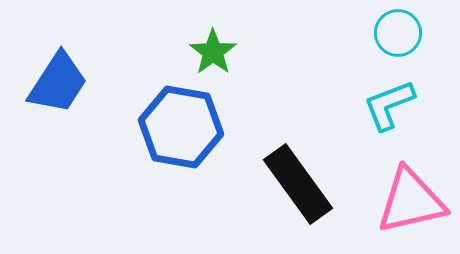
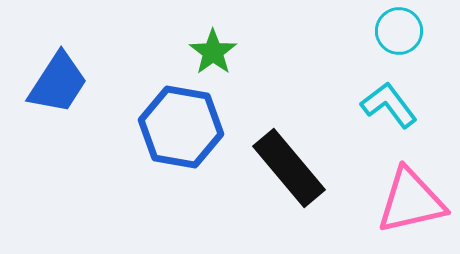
cyan circle: moved 1 px right, 2 px up
cyan L-shape: rotated 74 degrees clockwise
black rectangle: moved 9 px left, 16 px up; rotated 4 degrees counterclockwise
